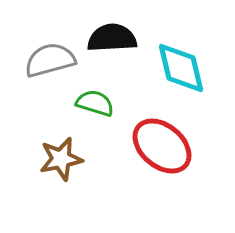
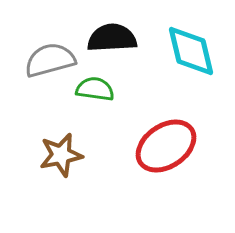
cyan diamond: moved 10 px right, 17 px up
green semicircle: moved 14 px up; rotated 9 degrees counterclockwise
red ellipse: moved 4 px right; rotated 74 degrees counterclockwise
brown star: moved 4 px up
